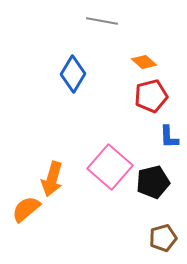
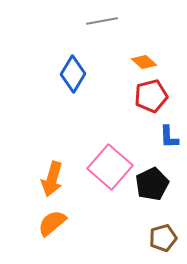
gray line: rotated 20 degrees counterclockwise
black pentagon: moved 1 px left, 2 px down; rotated 12 degrees counterclockwise
orange semicircle: moved 26 px right, 14 px down
